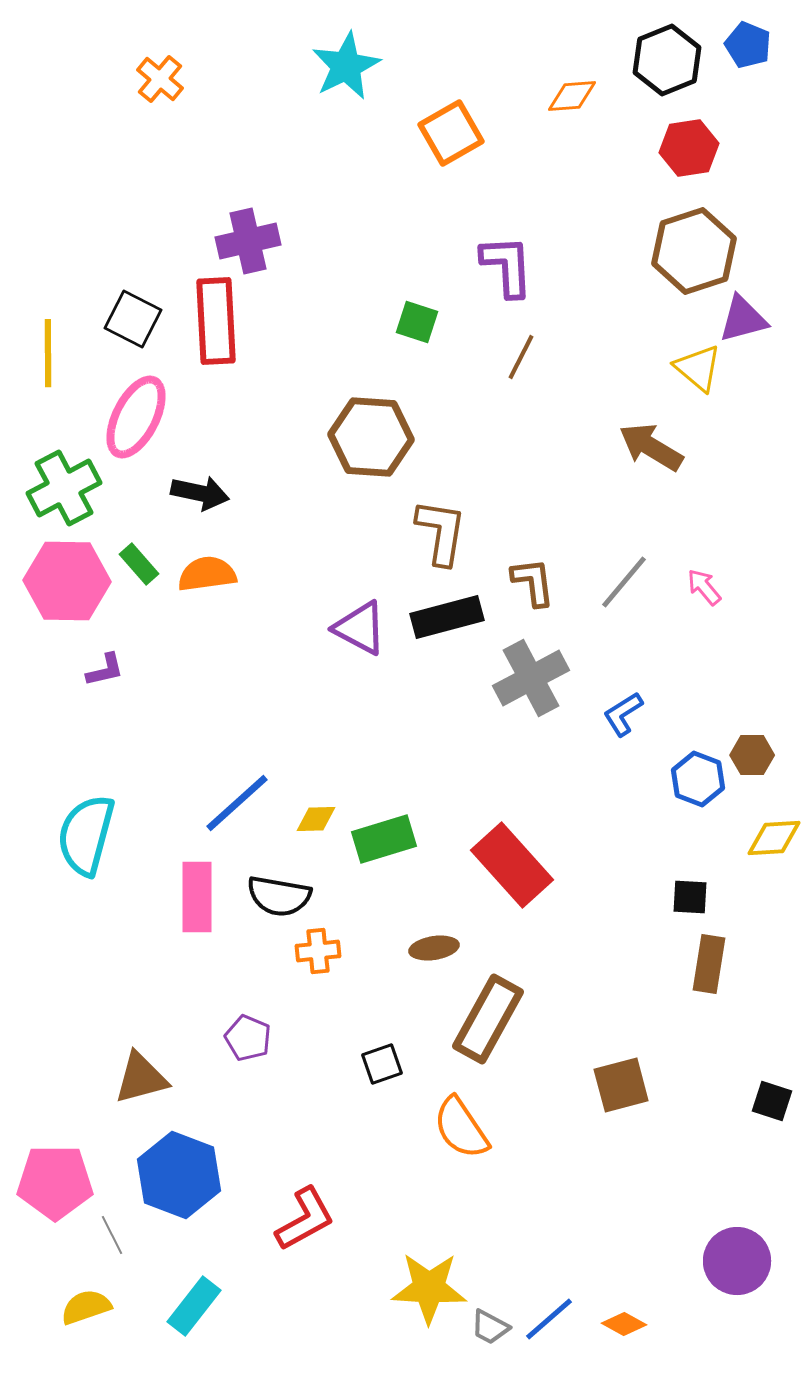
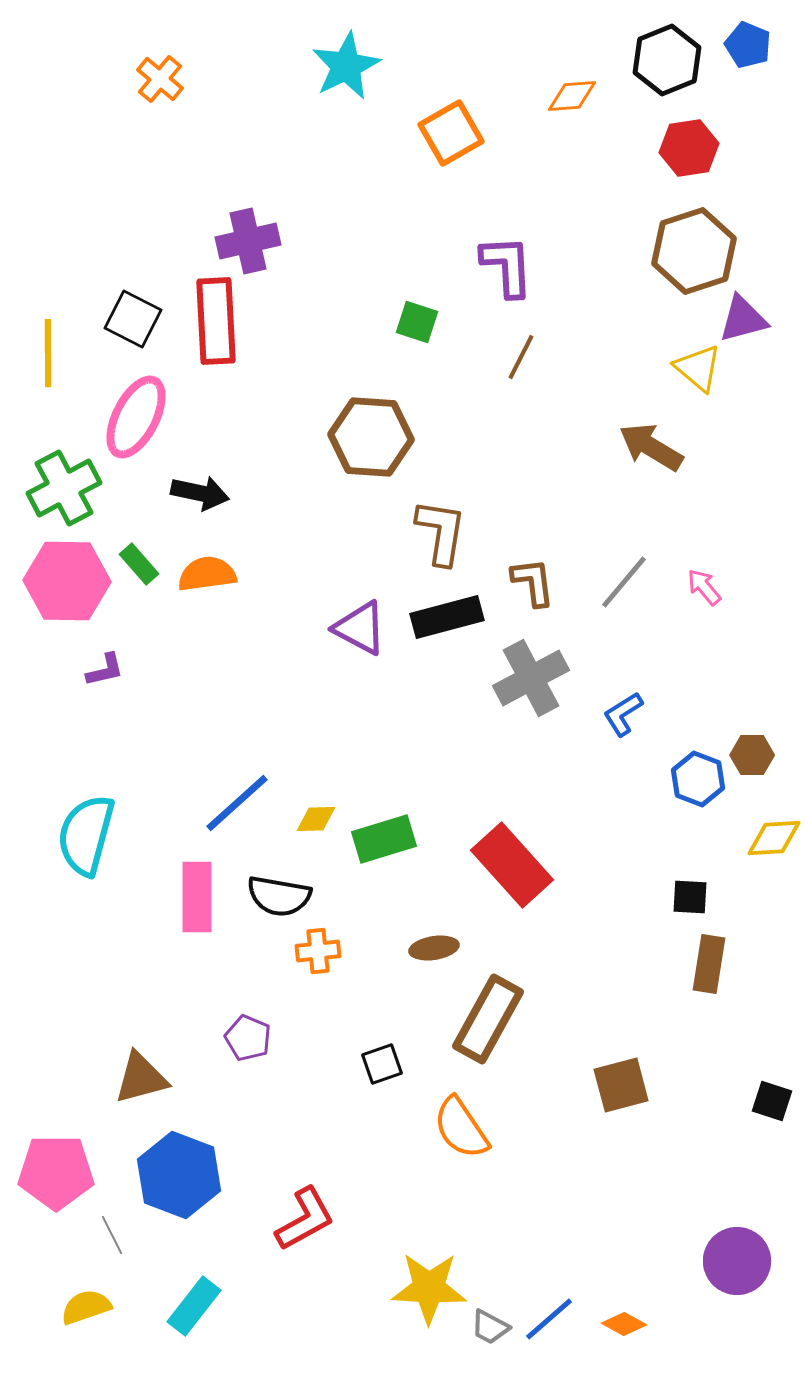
pink pentagon at (55, 1182): moved 1 px right, 10 px up
